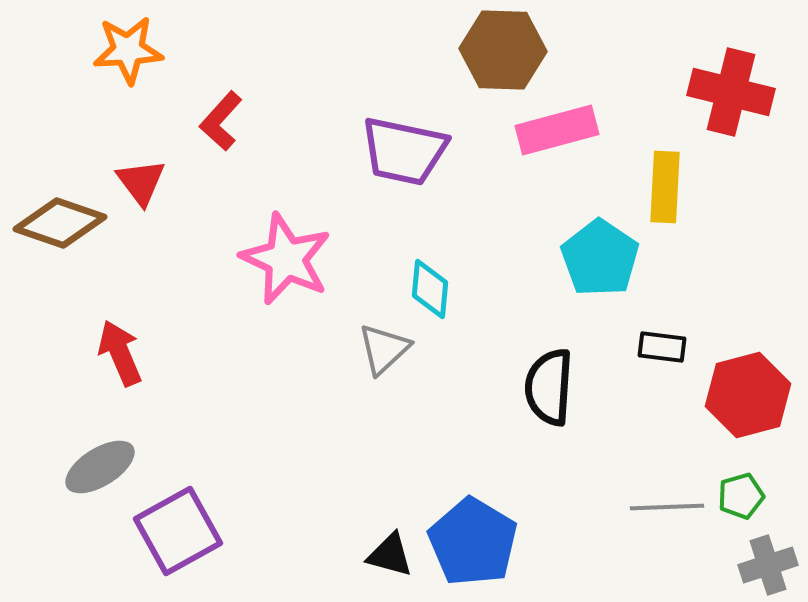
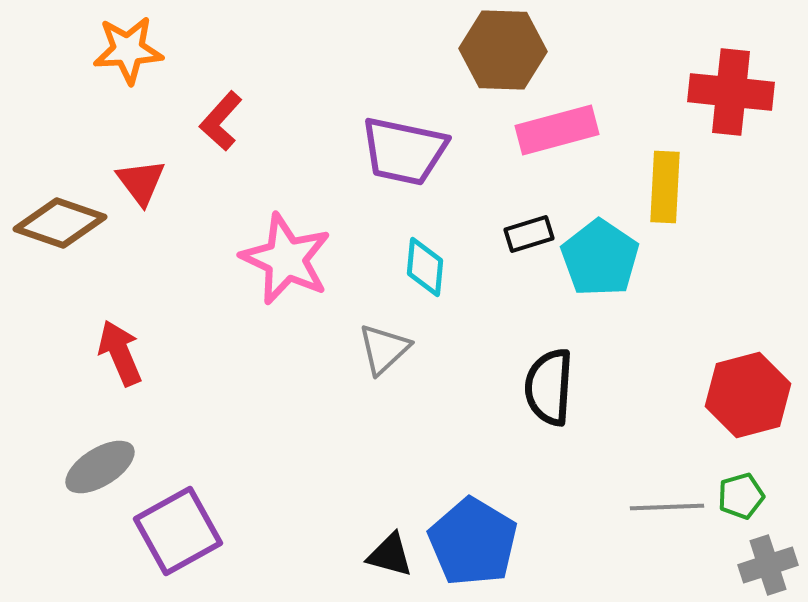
red cross: rotated 8 degrees counterclockwise
cyan diamond: moved 5 px left, 22 px up
black rectangle: moved 133 px left, 113 px up; rotated 24 degrees counterclockwise
